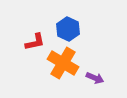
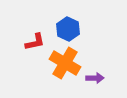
orange cross: moved 2 px right
purple arrow: rotated 24 degrees counterclockwise
